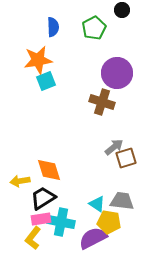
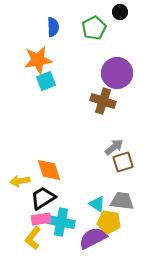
black circle: moved 2 px left, 2 px down
brown cross: moved 1 px right, 1 px up
brown square: moved 3 px left, 4 px down
